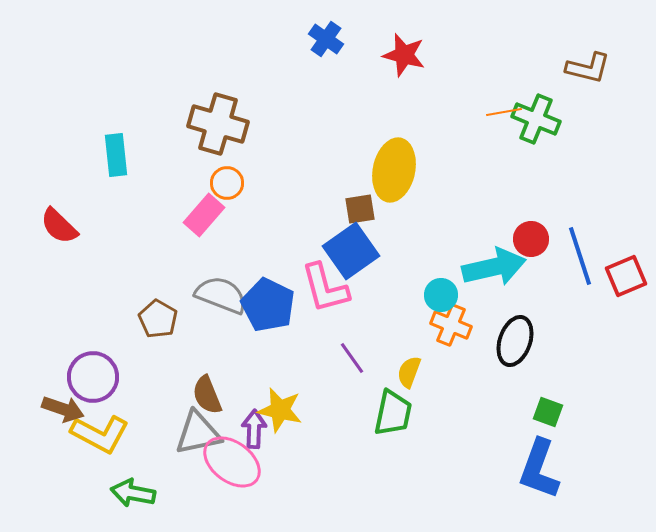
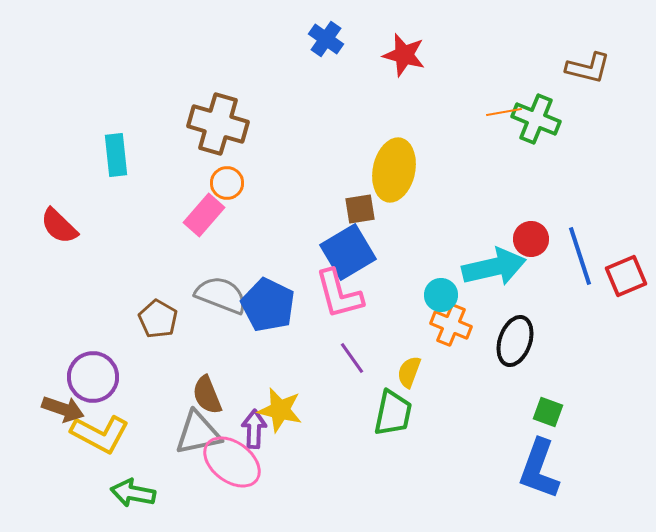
blue square: moved 3 px left, 1 px down; rotated 4 degrees clockwise
pink L-shape: moved 14 px right, 6 px down
